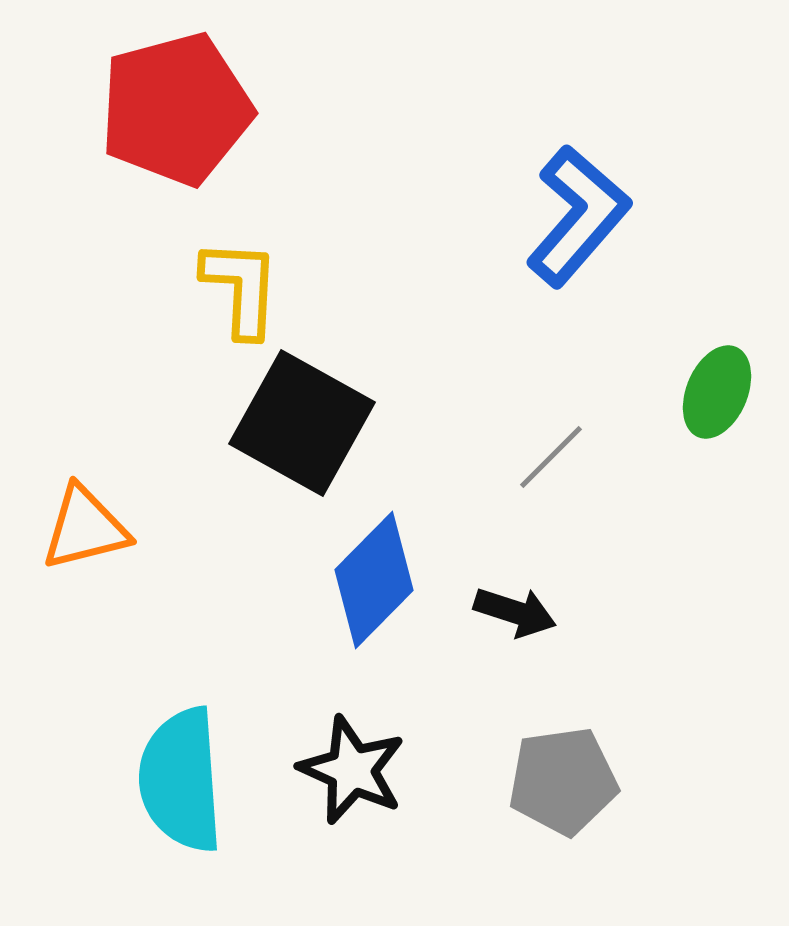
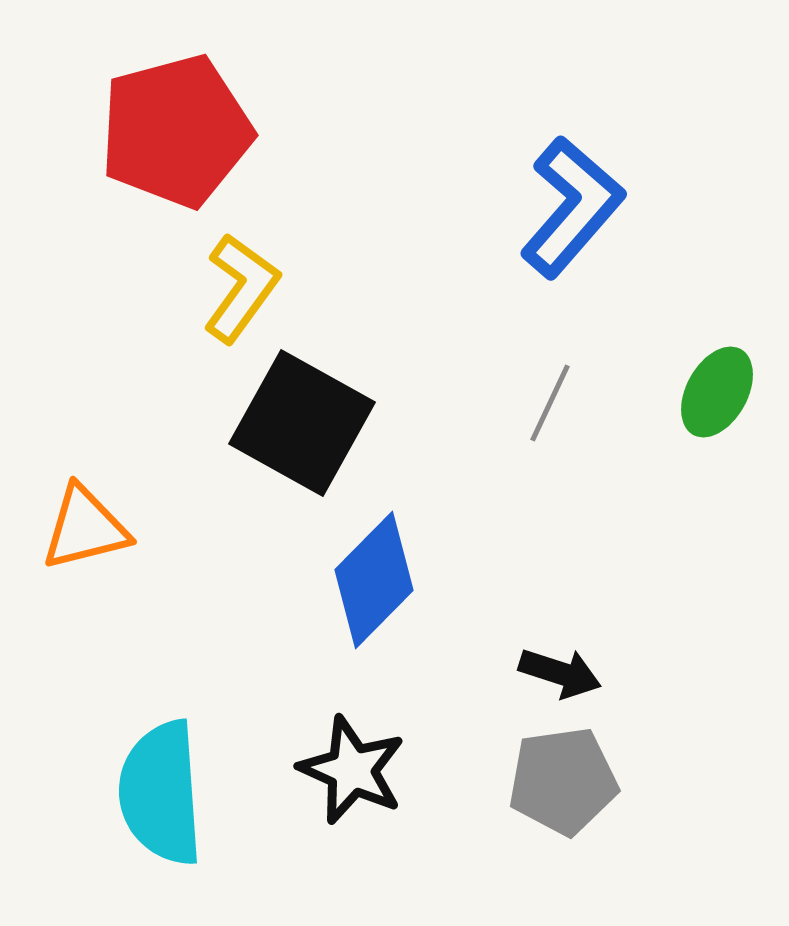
red pentagon: moved 22 px down
blue L-shape: moved 6 px left, 9 px up
yellow L-shape: rotated 33 degrees clockwise
green ellipse: rotated 6 degrees clockwise
gray line: moved 1 px left, 54 px up; rotated 20 degrees counterclockwise
black arrow: moved 45 px right, 61 px down
cyan semicircle: moved 20 px left, 13 px down
